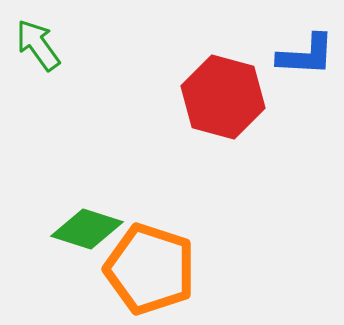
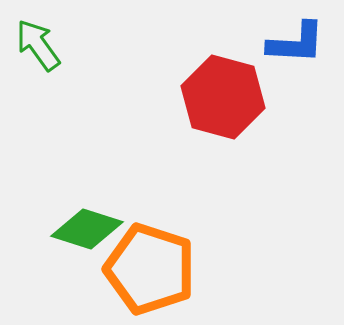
blue L-shape: moved 10 px left, 12 px up
